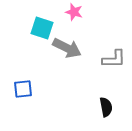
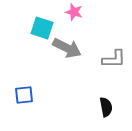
blue square: moved 1 px right, 6 px down
